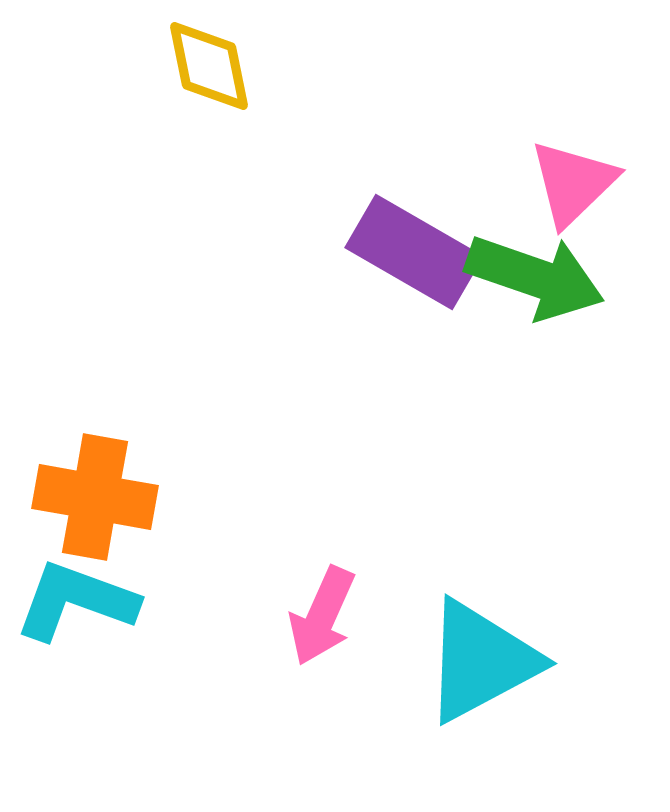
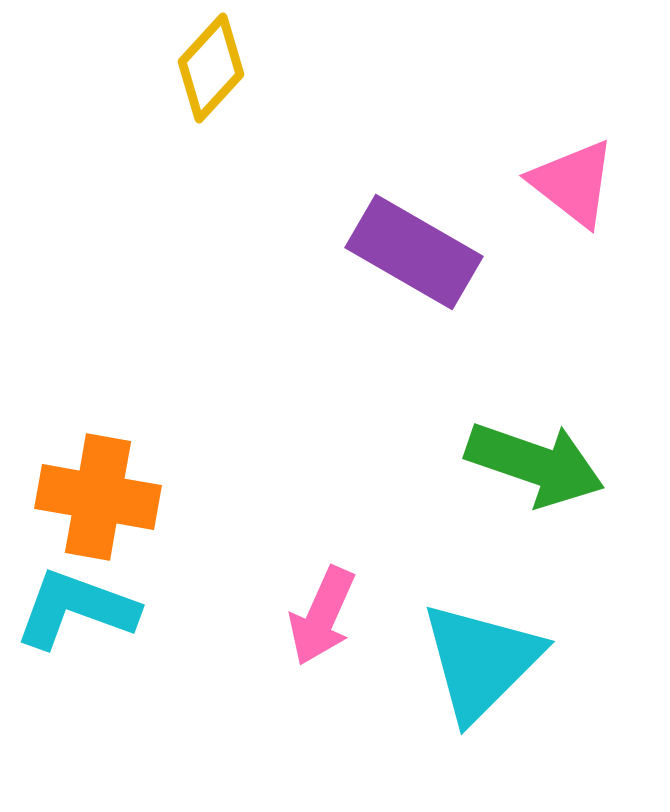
yellow diamond: moved 2 px right, 2 px down; rotated 54 degrees clockwise
pink triangle: rotated 38 degrees counterclockwise
green arrow: moved 187 px down
orange cross: moved 3 px right
cyan L-shape: moved 8 px down
cyan triangle: rotated 17 degrees counterclockwise
